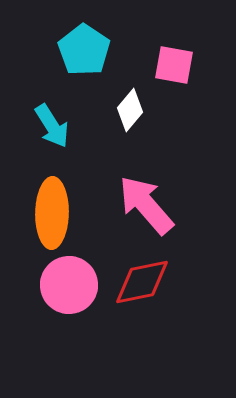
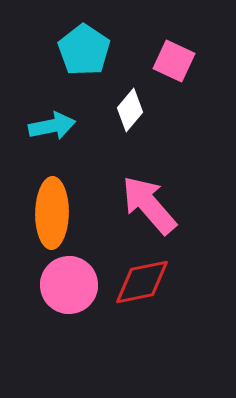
pink square: moved 4 px up; rotated 15 degrees clockwise
cyan arrow: rotated 69 degrees counterclockwise
pink arrow: moved 3 px right
